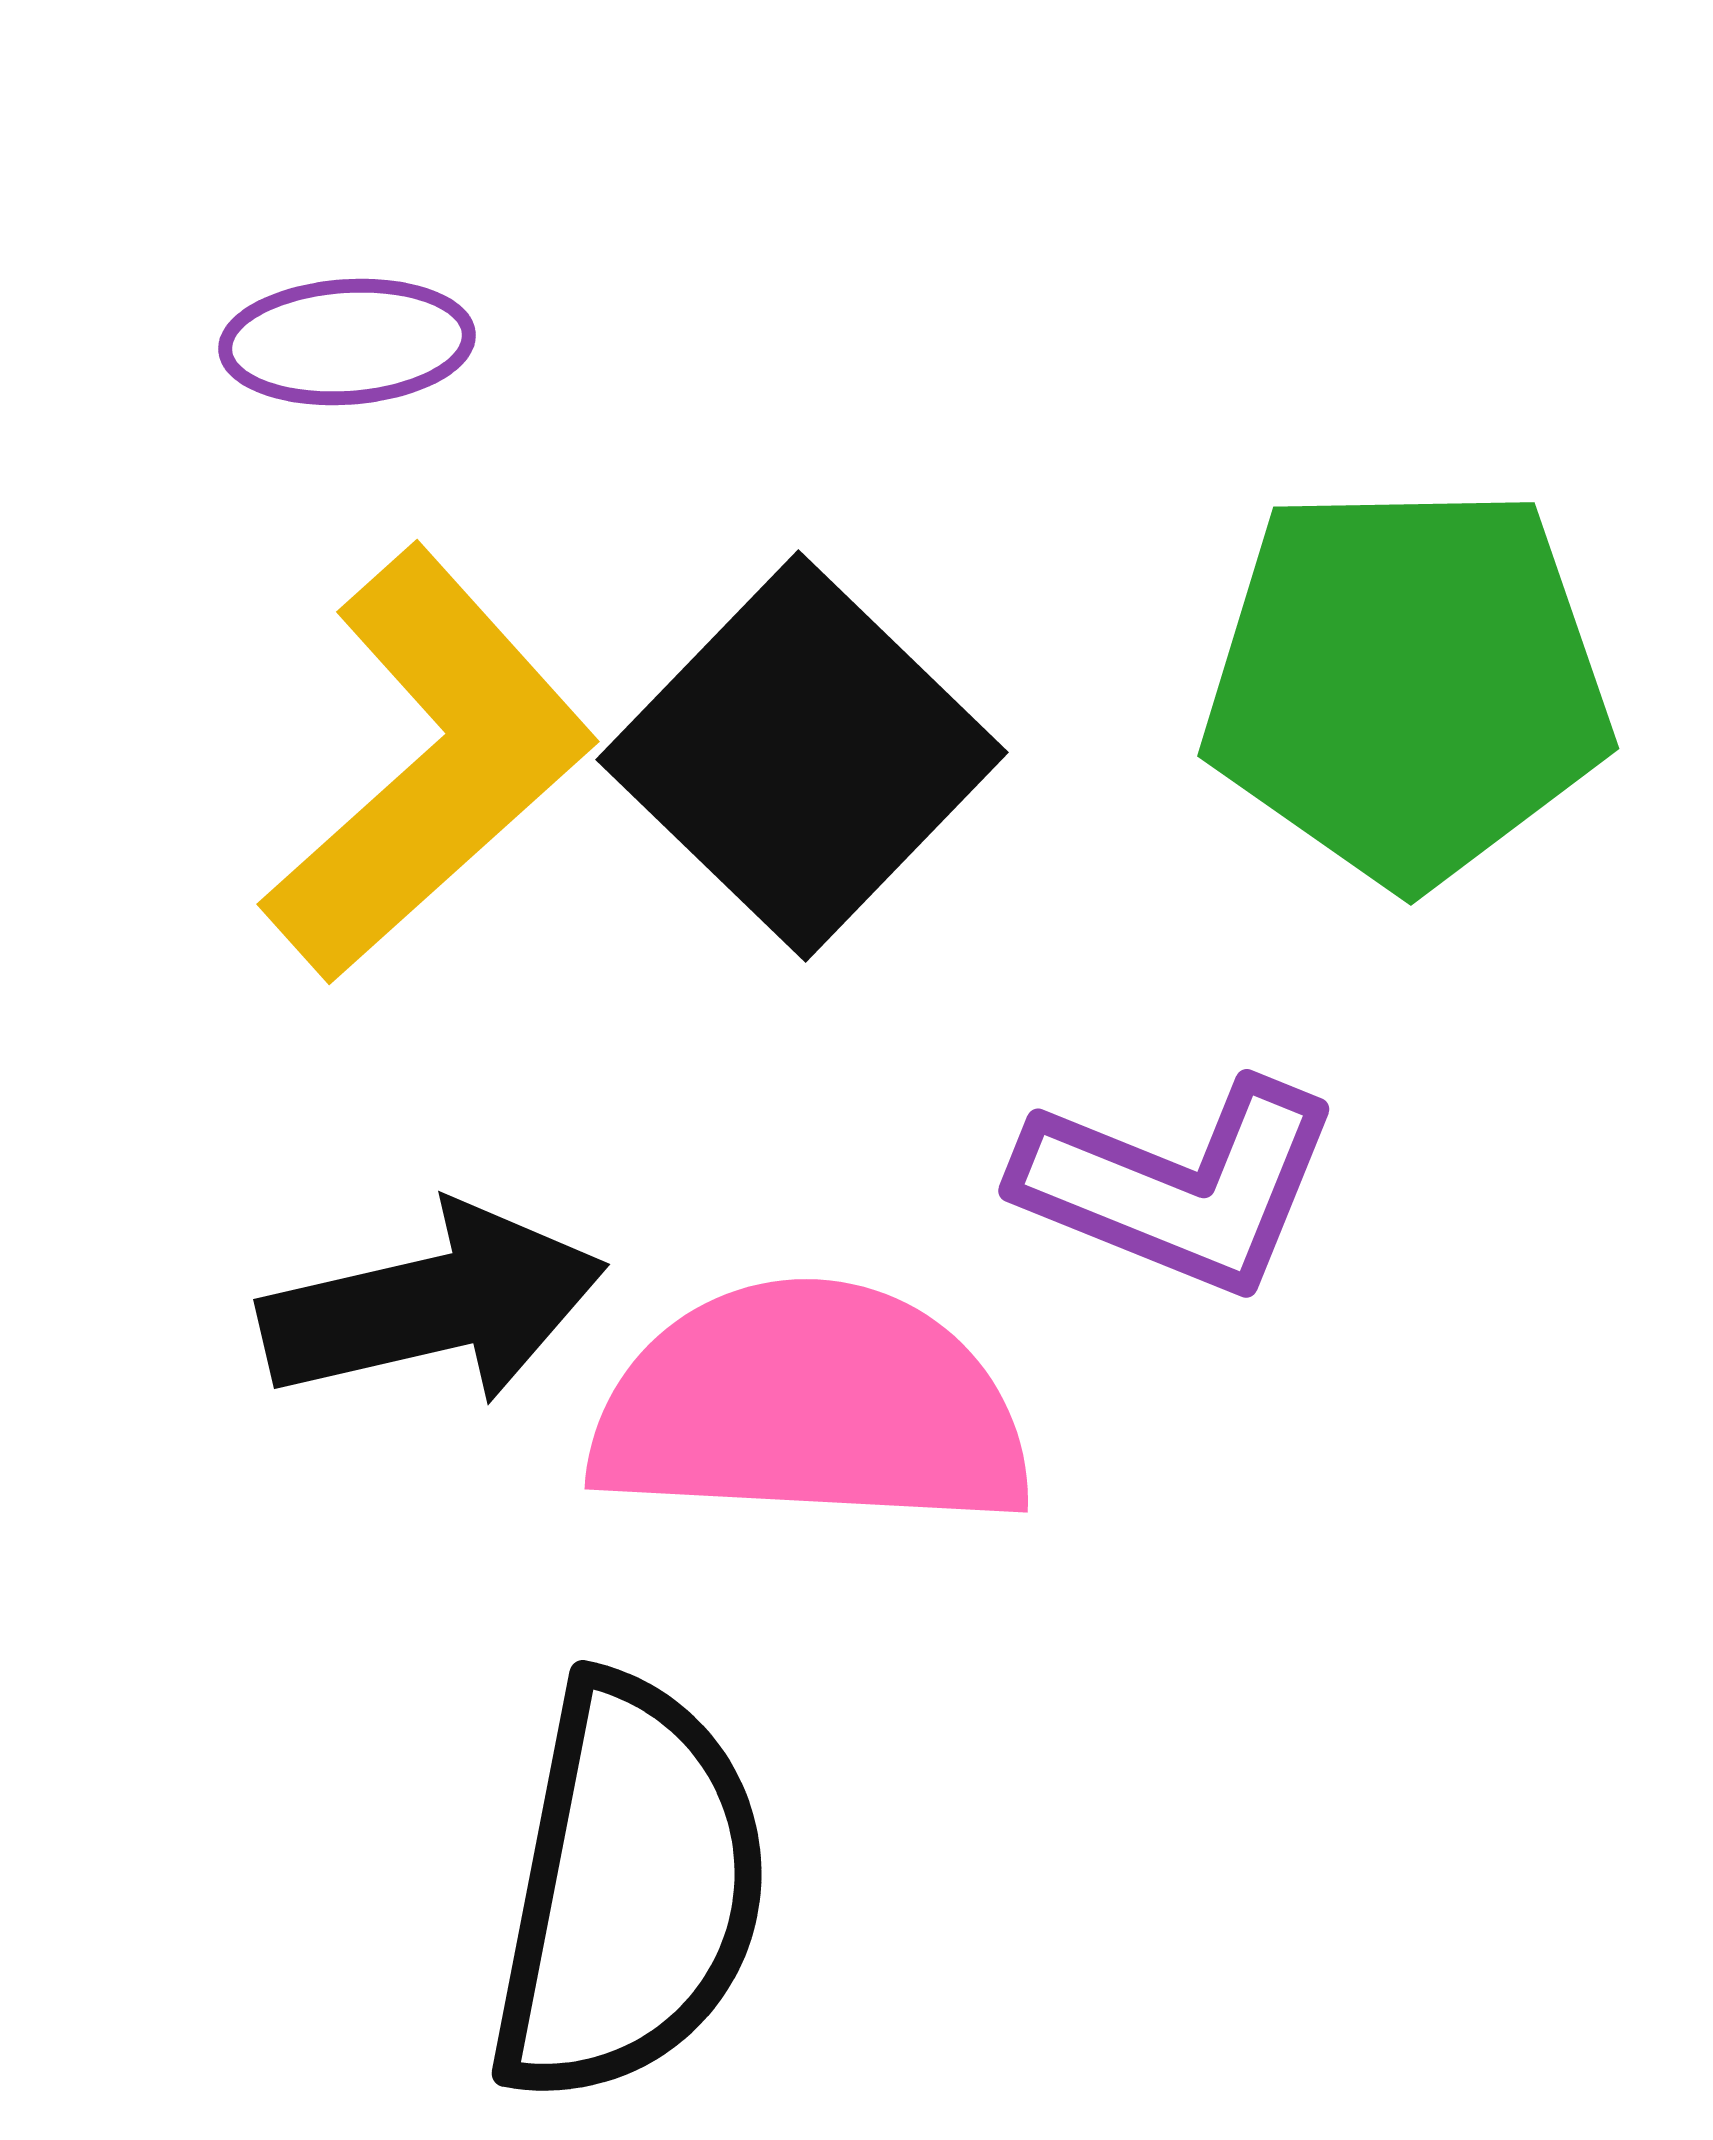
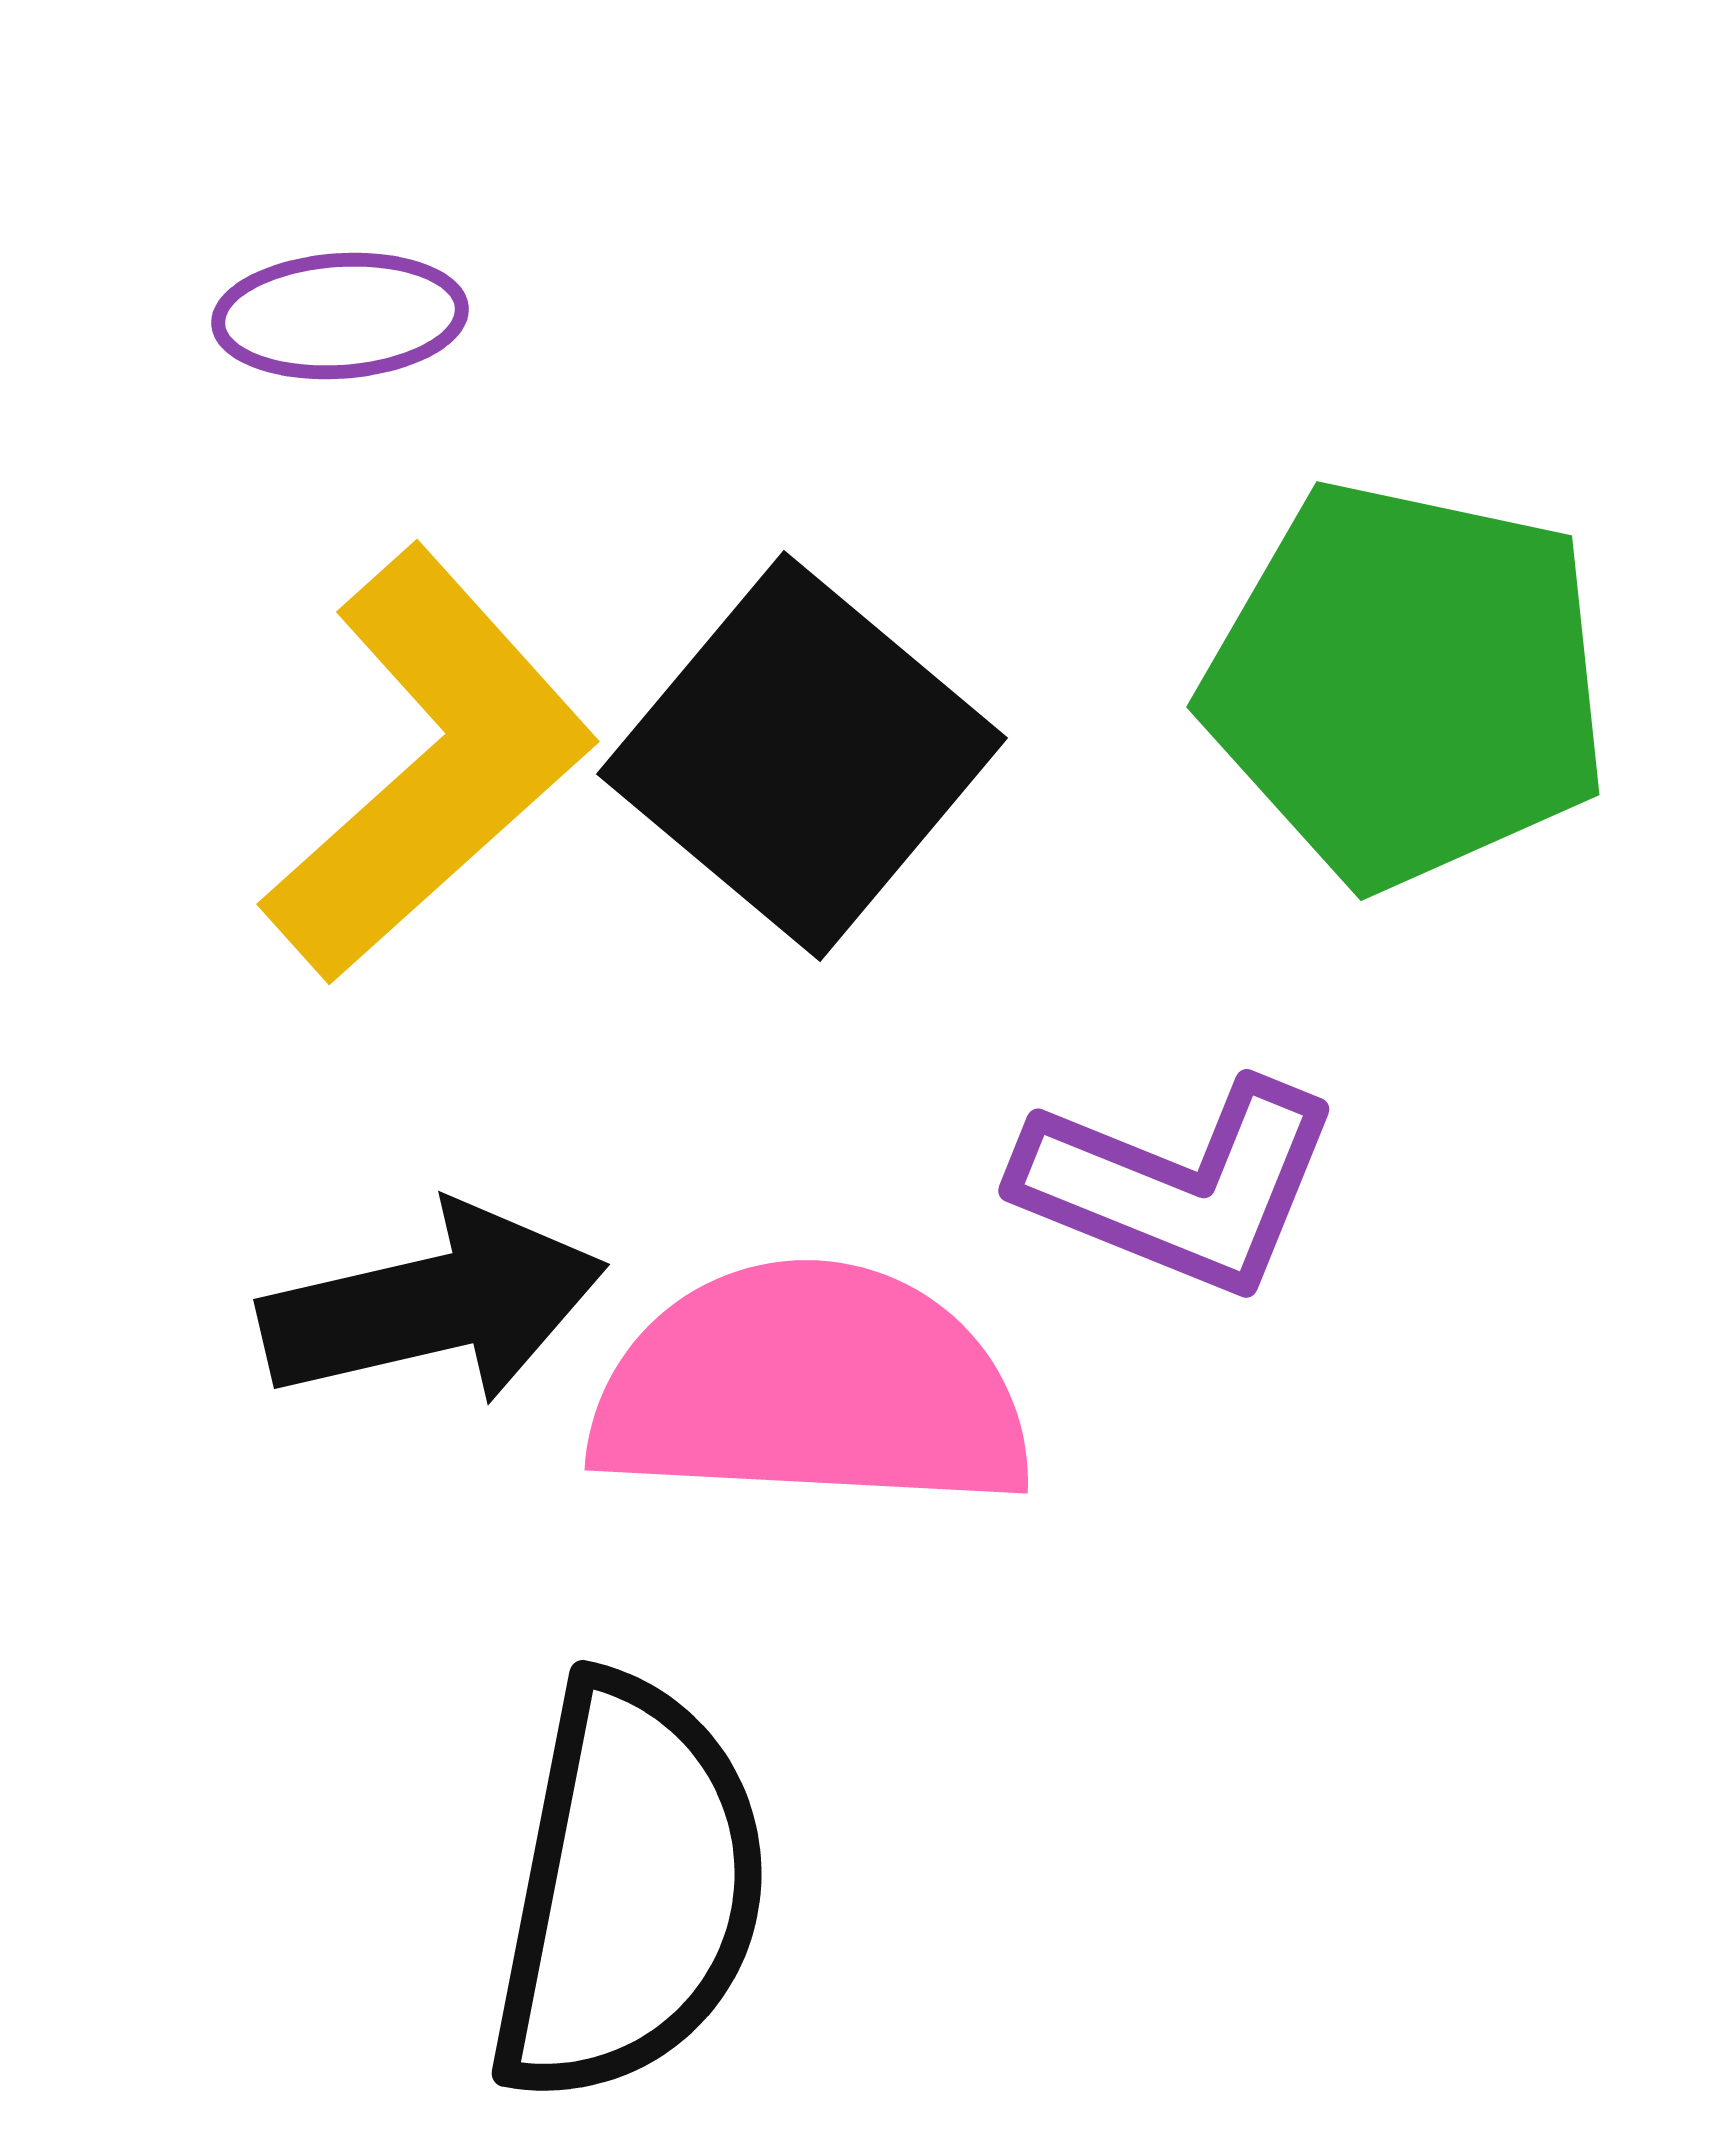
purple ellipse: moved 7 px left, 26 px up
green pentagon: rotated 13 degrees clockwise
black square: rotated 4 degrees counterclockwise
pink semicircle: moved 19 px up
